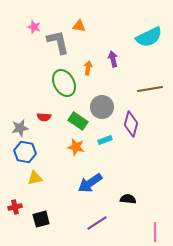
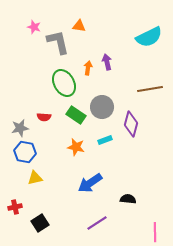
purple arrow: moved 6 px left, 3 px down
green rectangle: moved 2 px left, 6 px up
black square: moved 1 px left, 4 px down; rotated 18 degrees counterclockwise
